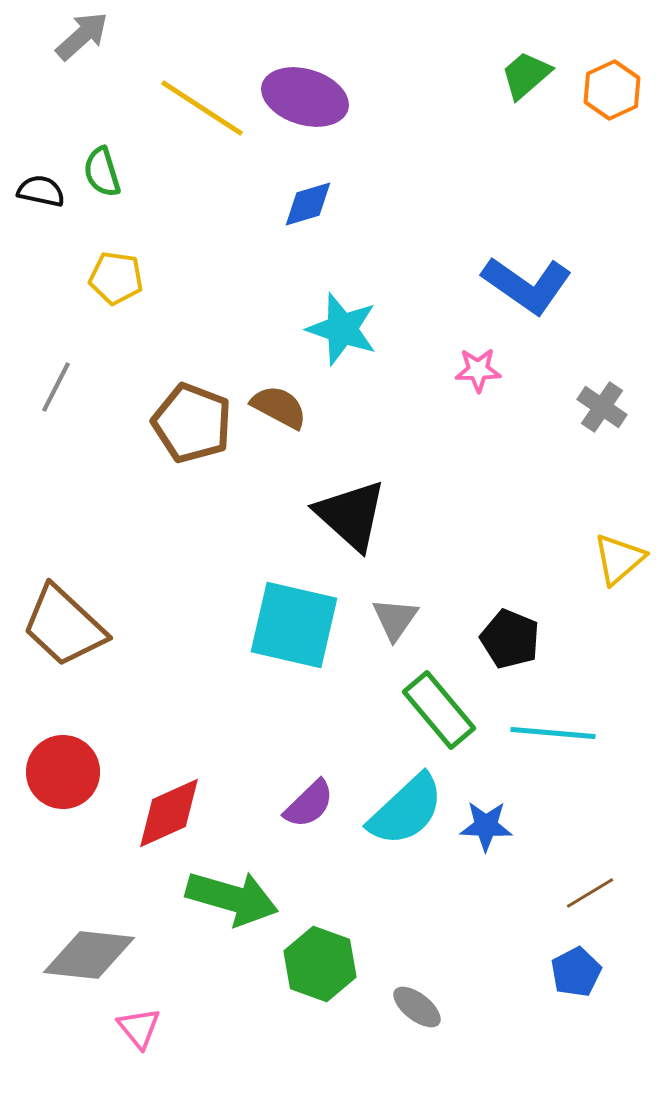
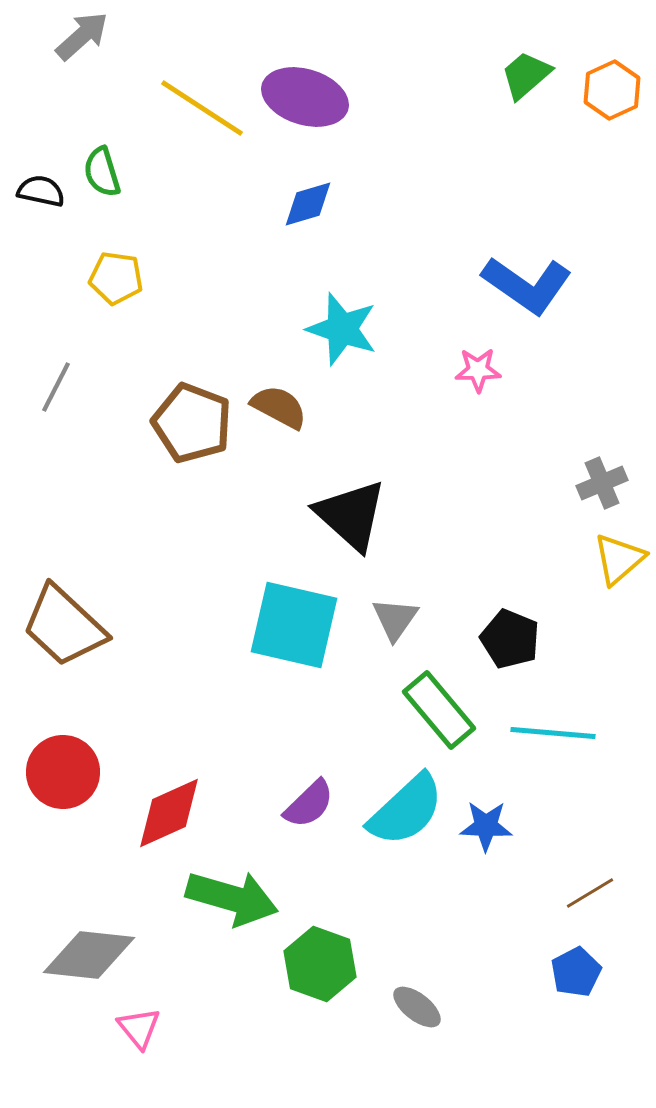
gray cross: moved 76 px down; rotated 33 degrees clockwise
